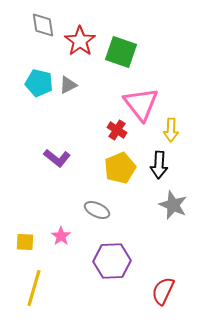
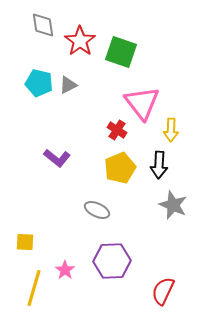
pink triangle: moved 1 px right, 1 px up
pink star: moved 4 px right, 34 px down
